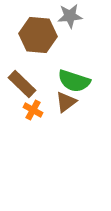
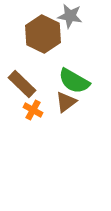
gray star: rotated 15 degrees clockwise
brown hexagon: moved 5 px right, 1 px up; rotated 21 degrees clockwise
green semicircle: rotated 12 degrees clockwise
